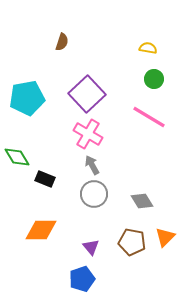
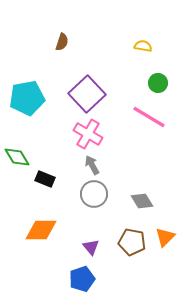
yellow semicircle: moved 5 px left, 2 px up
green circle: moved 4 px right, 4 px down
